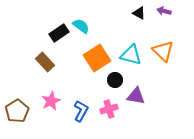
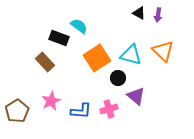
purple arrow: moved 6 px left, 4 px down; rotated 96 degrees counterclockwise
cyan semicircle: moved 2 px left
black rectangle: moved 5 px down; rotated 54 degrees clockwise
black circle: moved 3 px right, 2 px up
purple triangle: rotated 30 degrees clockwise
blue L-shape: rotated 65 degrees clockwise
